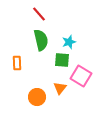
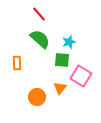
green semicircle: moved 1 px left, 1 px up; rotated 35 degrees counterclockwise
